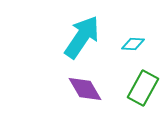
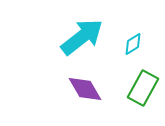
cyan arrow: rotated 18 degrees clockwise
cyan diamond: rotated 35 degrees counterclockwise
